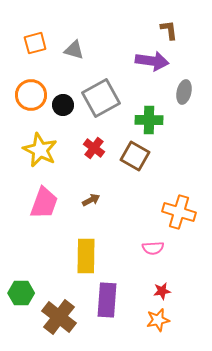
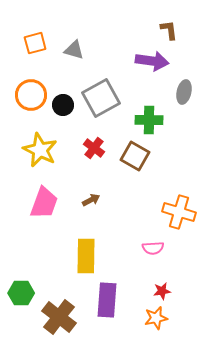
orange star: moved 2 px left, 2 px up
